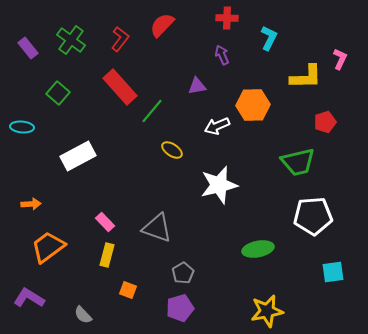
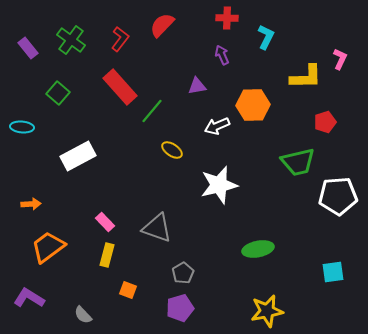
cyan L-shape: moved 3 px left, 1 px up
white pentagon: moved 25 px right, 20 px up
